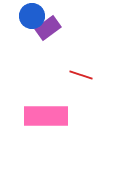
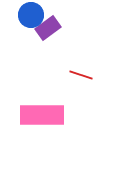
blue circle: moved 1 px left, 1 px up
pink rectangle: moved 4 px left, 1 px up
